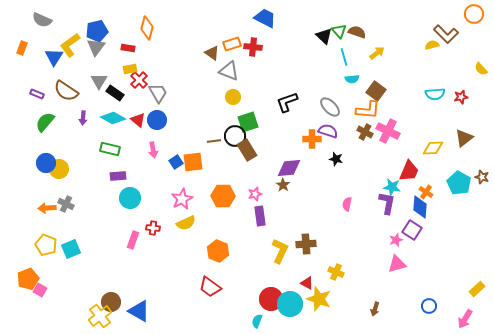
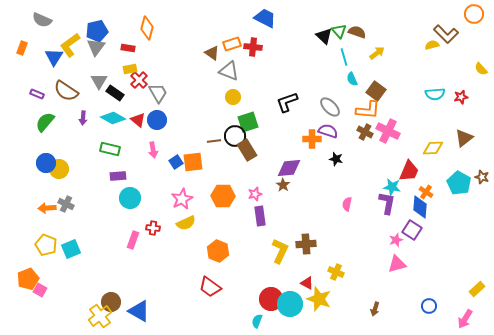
cyan semicircle at (352, 79): rotated 72 degrees clockwise
